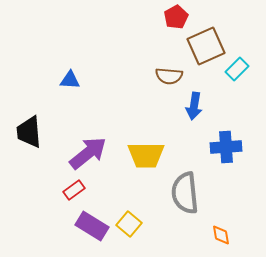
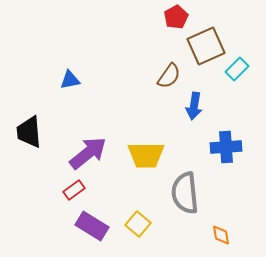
brown semicircle: rotated 60 degrees counterclockwise
blue triangle: rotated 15 degrees counterclockwise
yellow square: moved 9 px right
